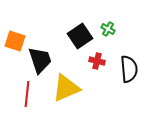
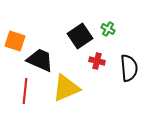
black trapezoid: rotated 48 degrees counterclockwise
black semicircle: moved 1 px up
red line: moved 2 px left, 3 px up
